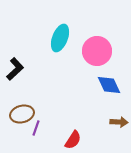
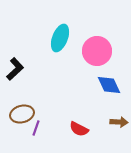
red semicircle: moved 6 px right, 11 px up; rotated 84 degrees clockwise
